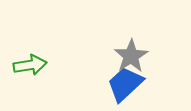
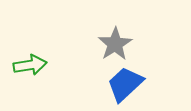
gray star: moved 16 px left, 12 px up
